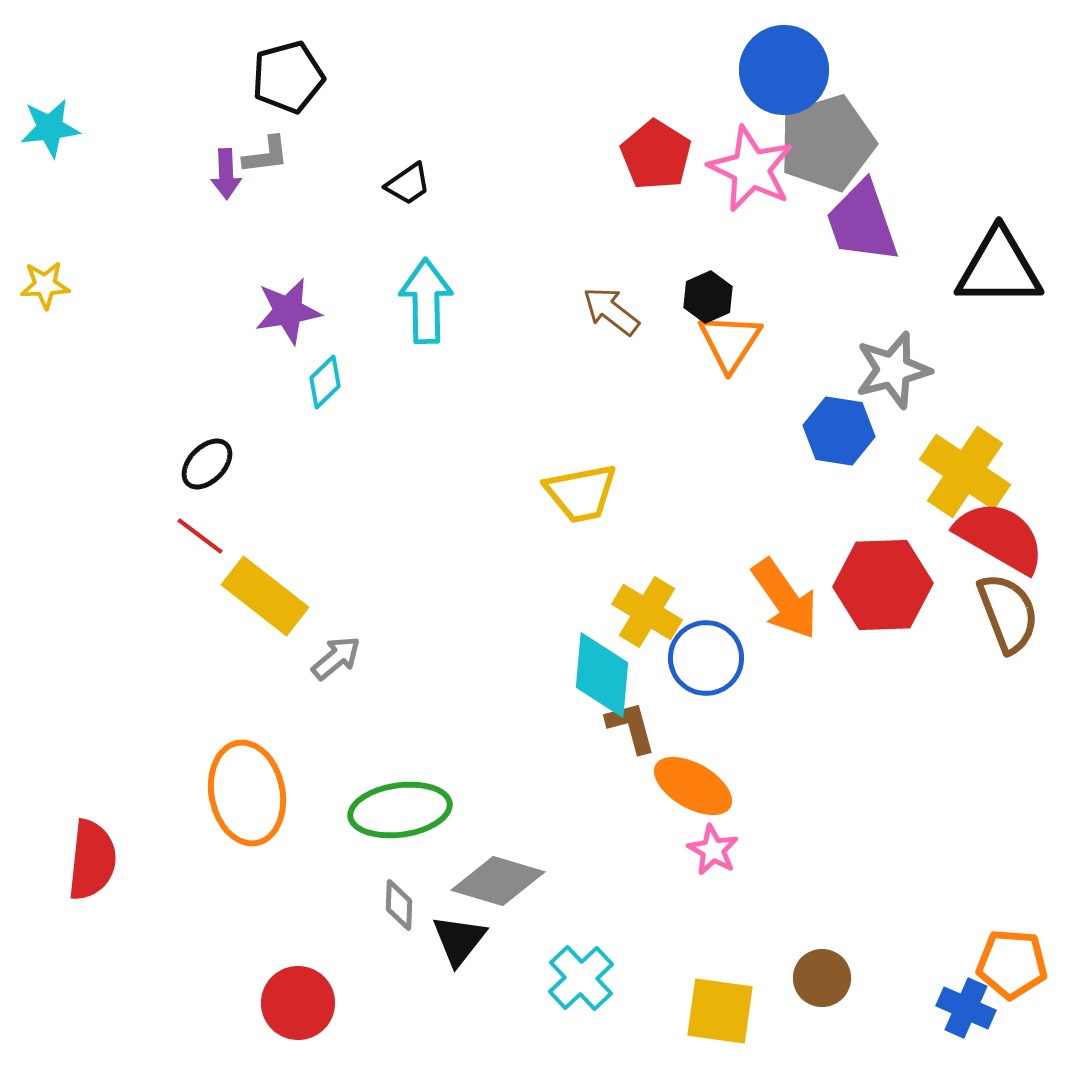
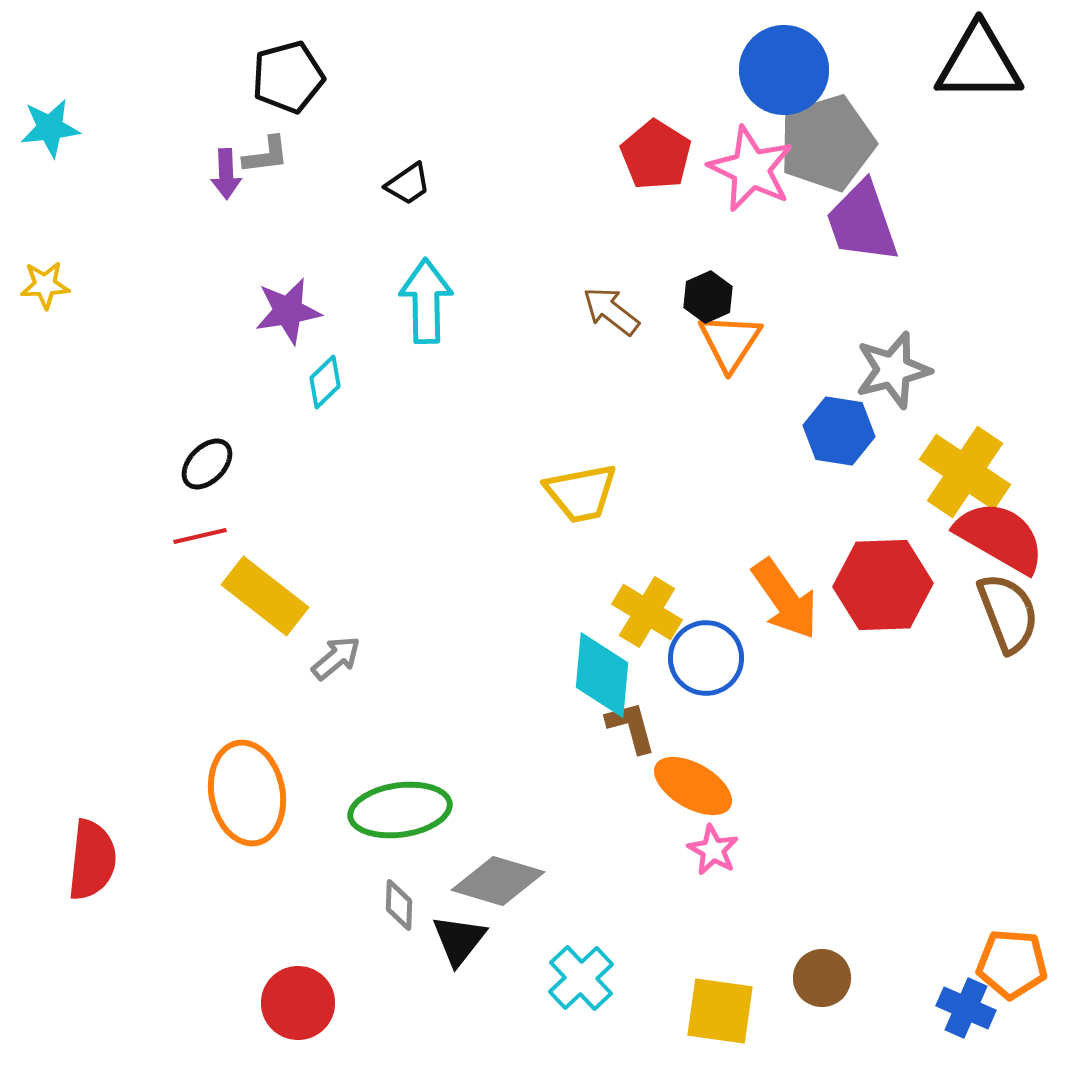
black triangle at (999, 268): moved 20 px left, 205 px up
red line at (200, 536): rotated 50 degrees counterclockwise
